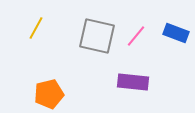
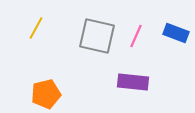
pink line: rotated 15 degrees counterclockwise
orange pentagon: moved 3 px left
